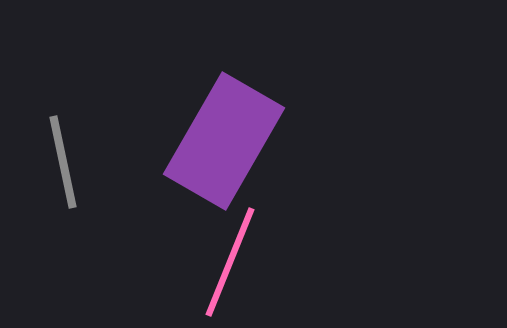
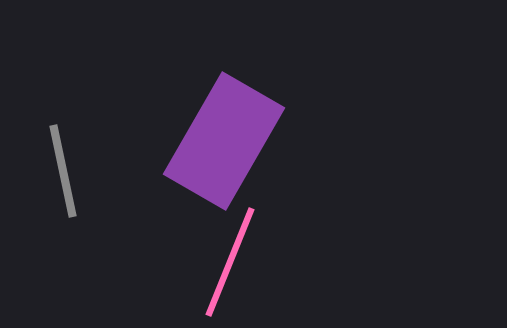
gray line: moved 9 px down
